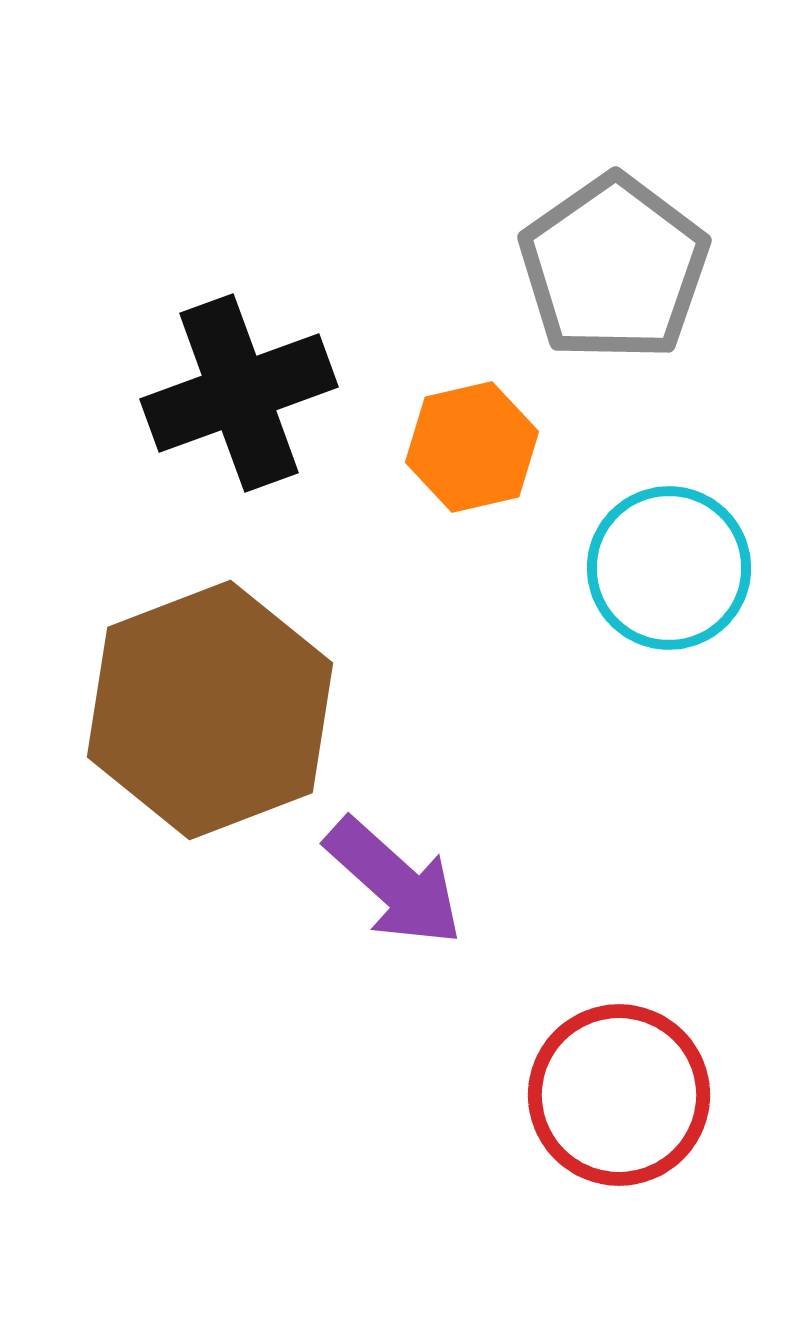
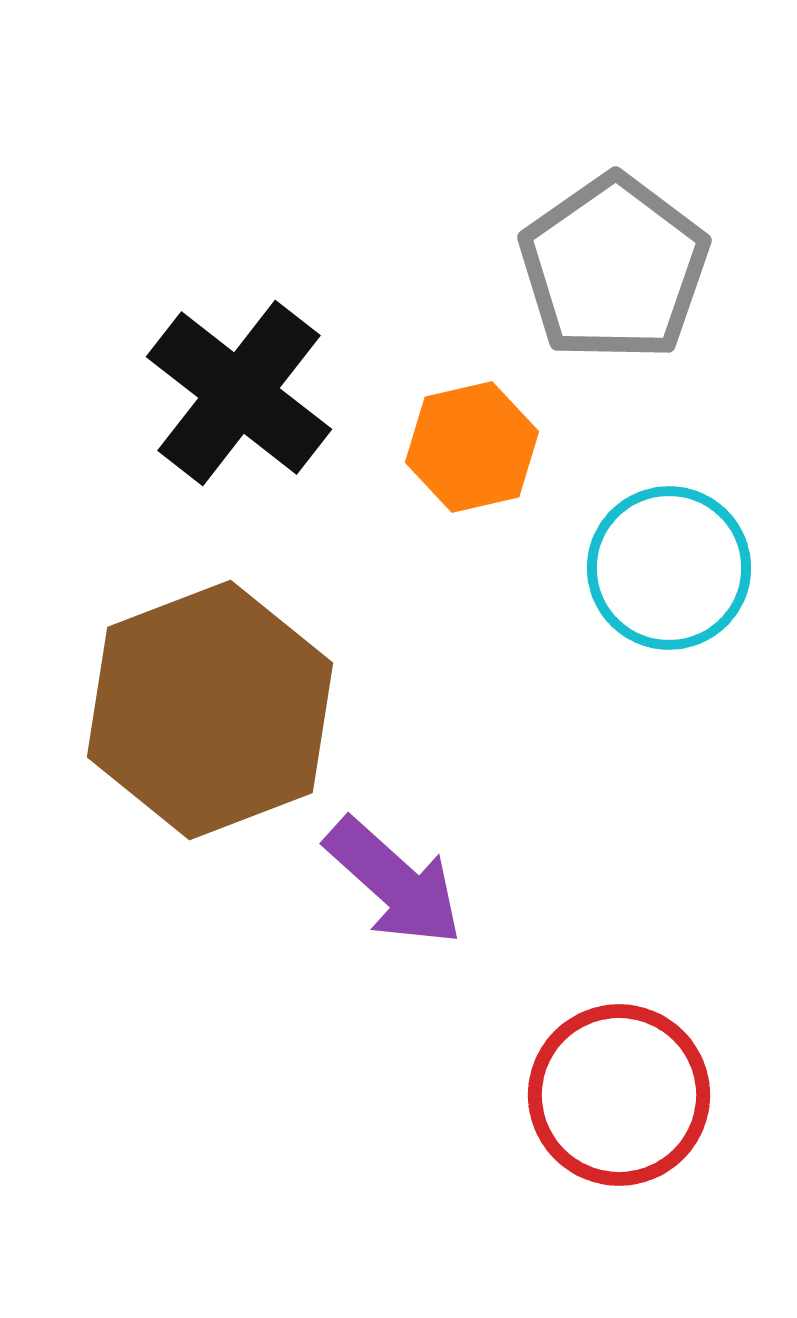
black cross: rotated 32 degrees counterclockwise
